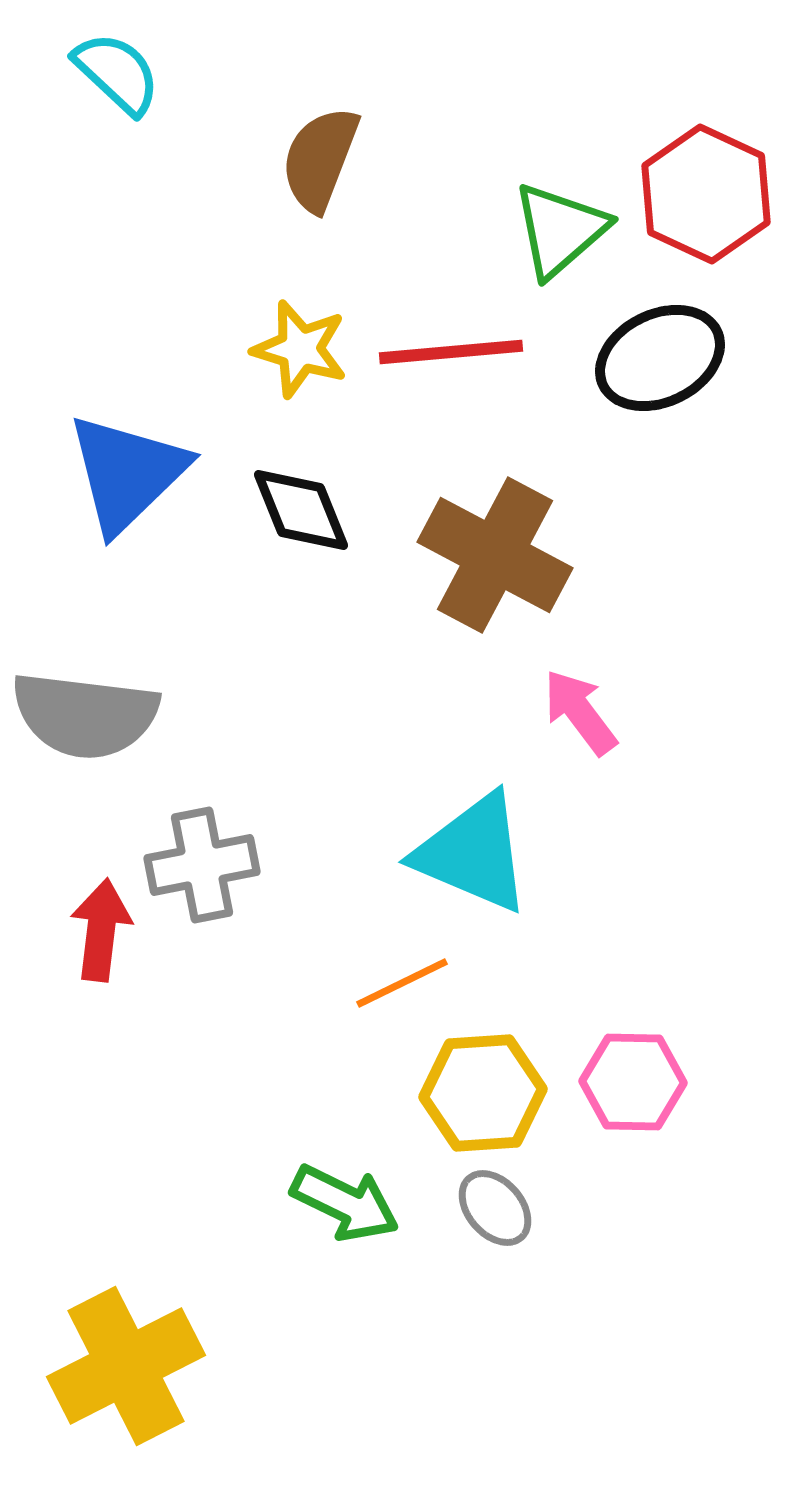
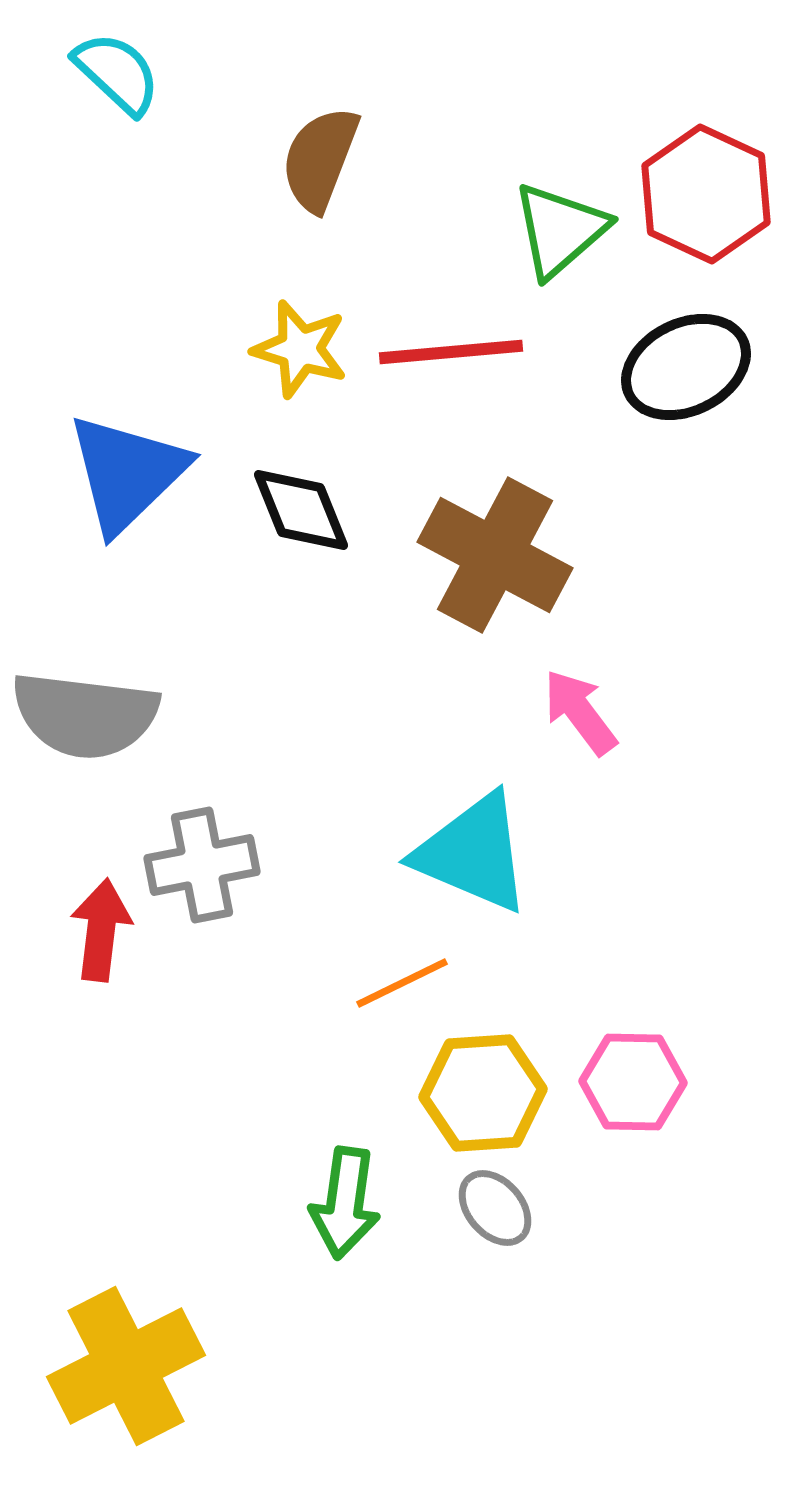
black ellipse: moved 26 px right, 9 px down
green arrow: rotated 72 degrees clockwise
